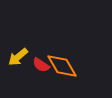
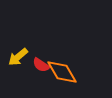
orange diamond: moved 6 px down
